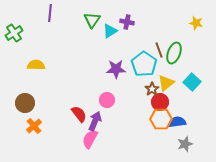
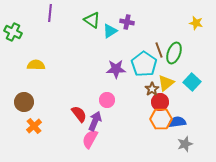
green triangle: rotated 30 degrees counterclockwise
green cross: moved 1 px left, 1 px up; rotated 30 degrees counterclockwise
brown circle: moved 1 px left, 1 px up
